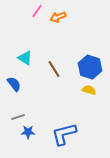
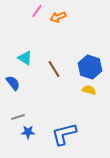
blue semicircle: moved 1 px left, 1 px up
